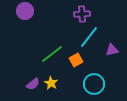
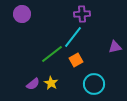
purple circle: moved 3 px left, 3 px down
cyan line: moved 16 px left
purple triangle: moved 3 px right, 3 px up
